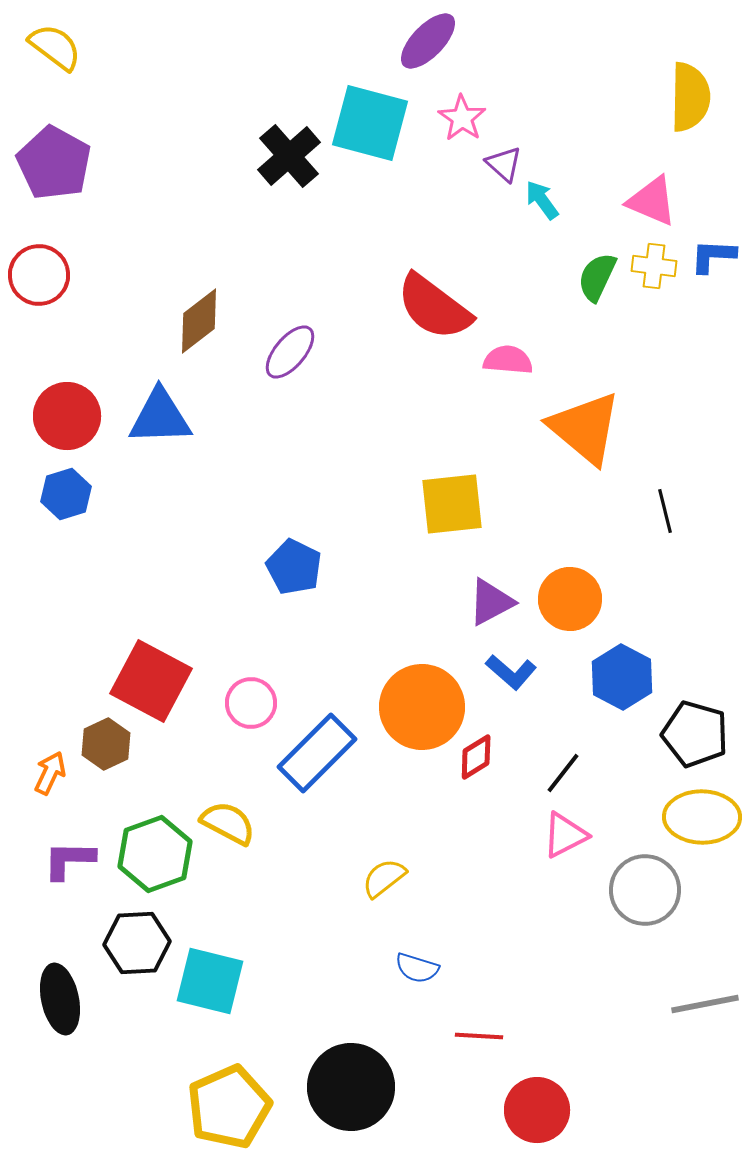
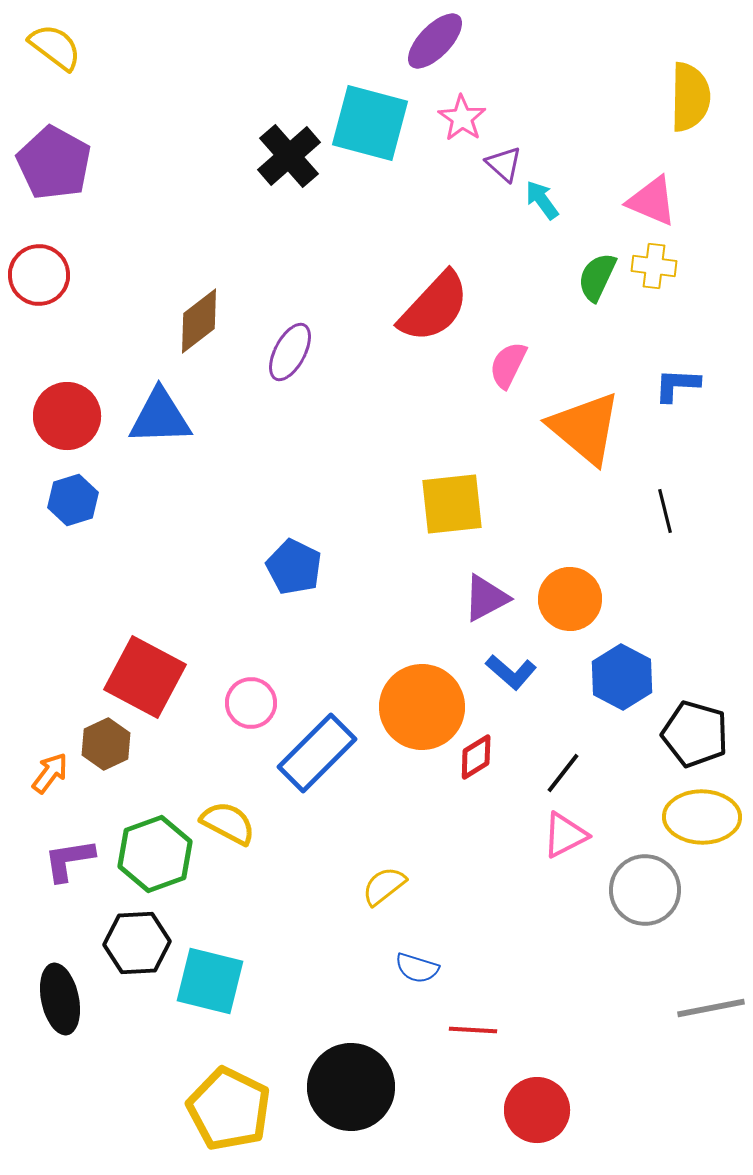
purple ellipse at (428, 41): moved 7 px right
blue L-shape at (713, 256): moved 36 px left, 129 px down
red semicircle at (434, 307): rotated 84 degrees counterclockwise
purple ellipse at (290, 352): rotated 12 degrees counterclockwise
pink semicircle at (508, 360): moved 5 px down; rotated 69 degrees counterclockwise
blue hexagon at (66, 494): moved 7 px right, 6 px down
purple triangle at (491, 602): moved 5 px left, 4 px up
red square at (151, 681): moved 6 px left, 4 px up
orange arrow at (50, 773): rotated 12 degrees clockwise
purple L-shape at (69, 860): rotated 10 degrees counterclockwise
yellow semicircle at (384, 878): moved 8 px down
gray line at (705, 1004): moved 6 px right, 4 px down
red line at (479, 1036): moved 6 px left, 6 px up
yellow pentagon at (229, 1107): moved 2 px down; rotated 22 degrees counterclockwise
